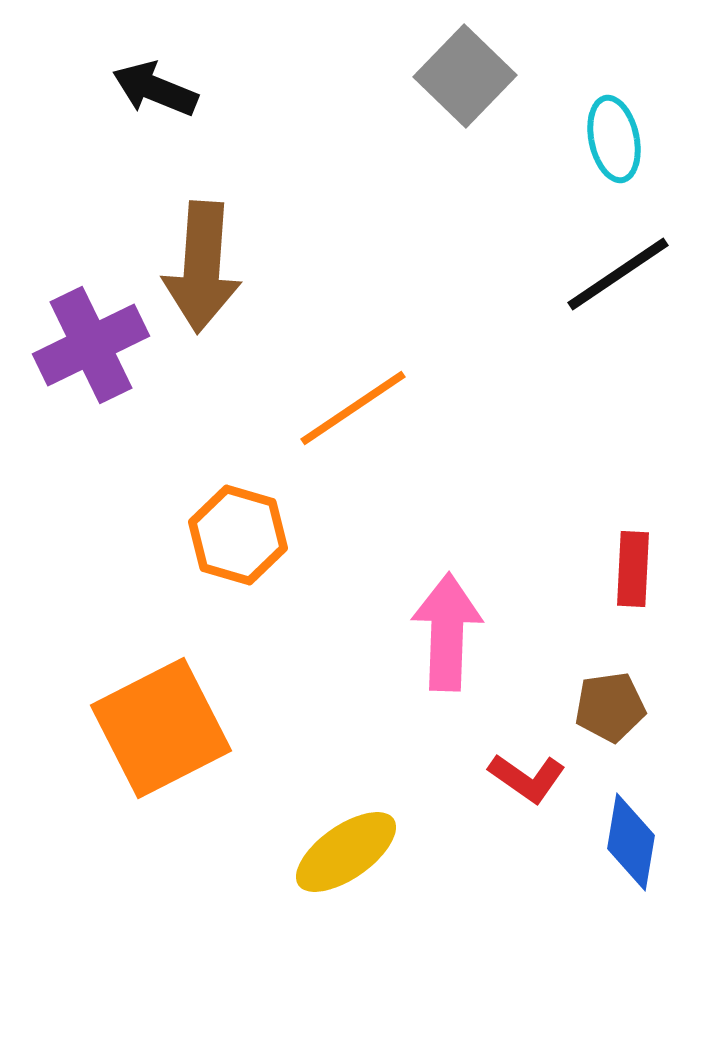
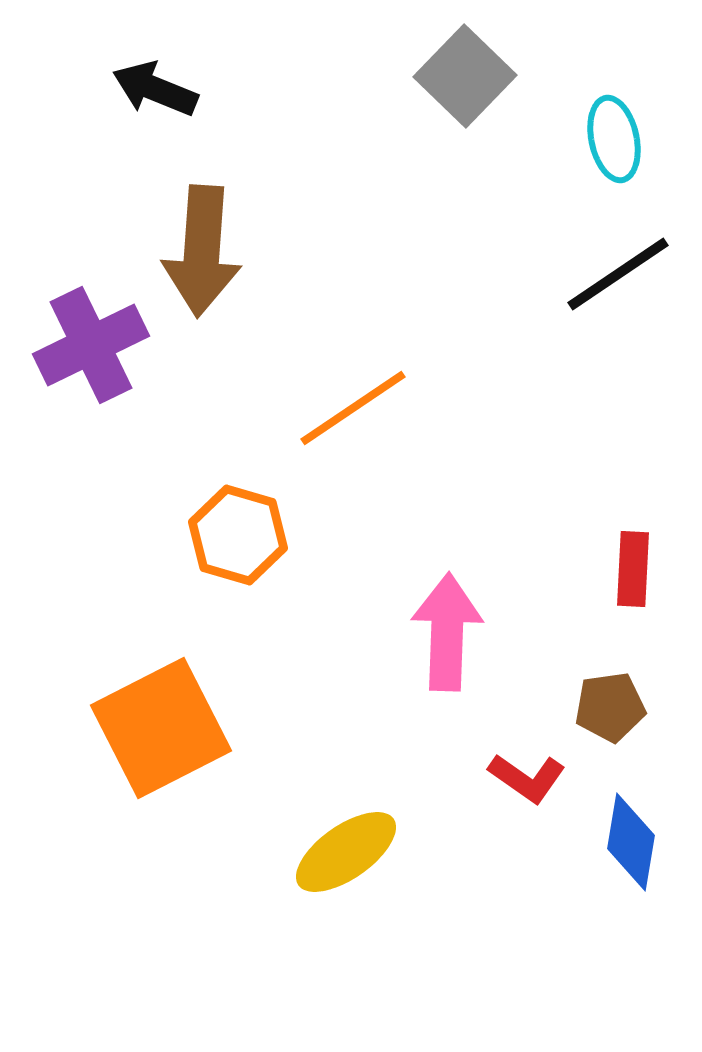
brown arrow: moved 16 px up
